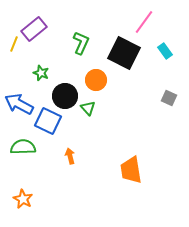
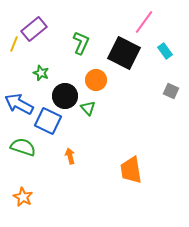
gray square: moved 2 px right, 7 px up
green semicircle: rotated 20 degrees clockwise
orange star: moved 2 px up
